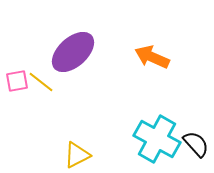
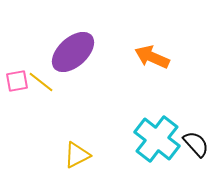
cyan cross: rotated 9 degrees clockwise
